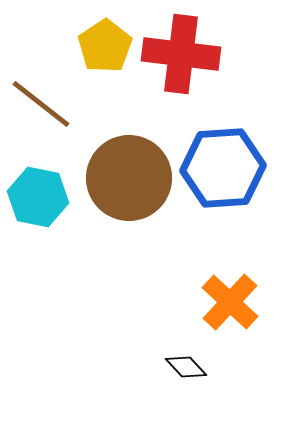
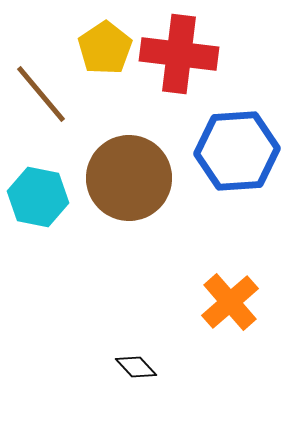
yellow pentagon: moved 2 px down
red cross: moved 2 px left
brown line: moved 10 px up; rotated 12 degrees clockwise
blue hexagon: moved 14 px right, 17 px up
orange cross: rotated 6 degrees clockwise
black diamond: moved 50 px left
